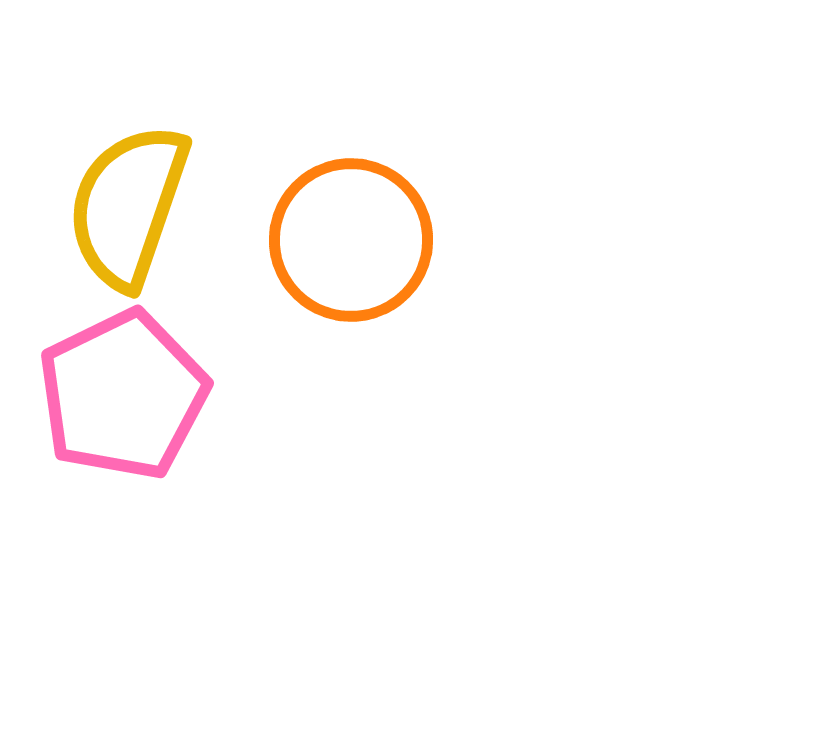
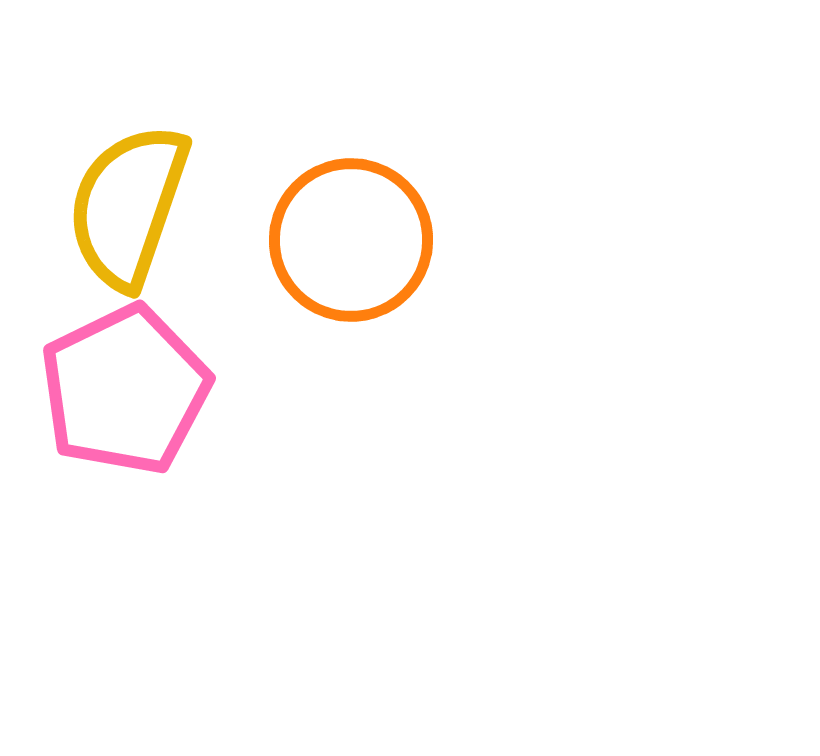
pink pentagon: moved 2 px right, 5 px up
